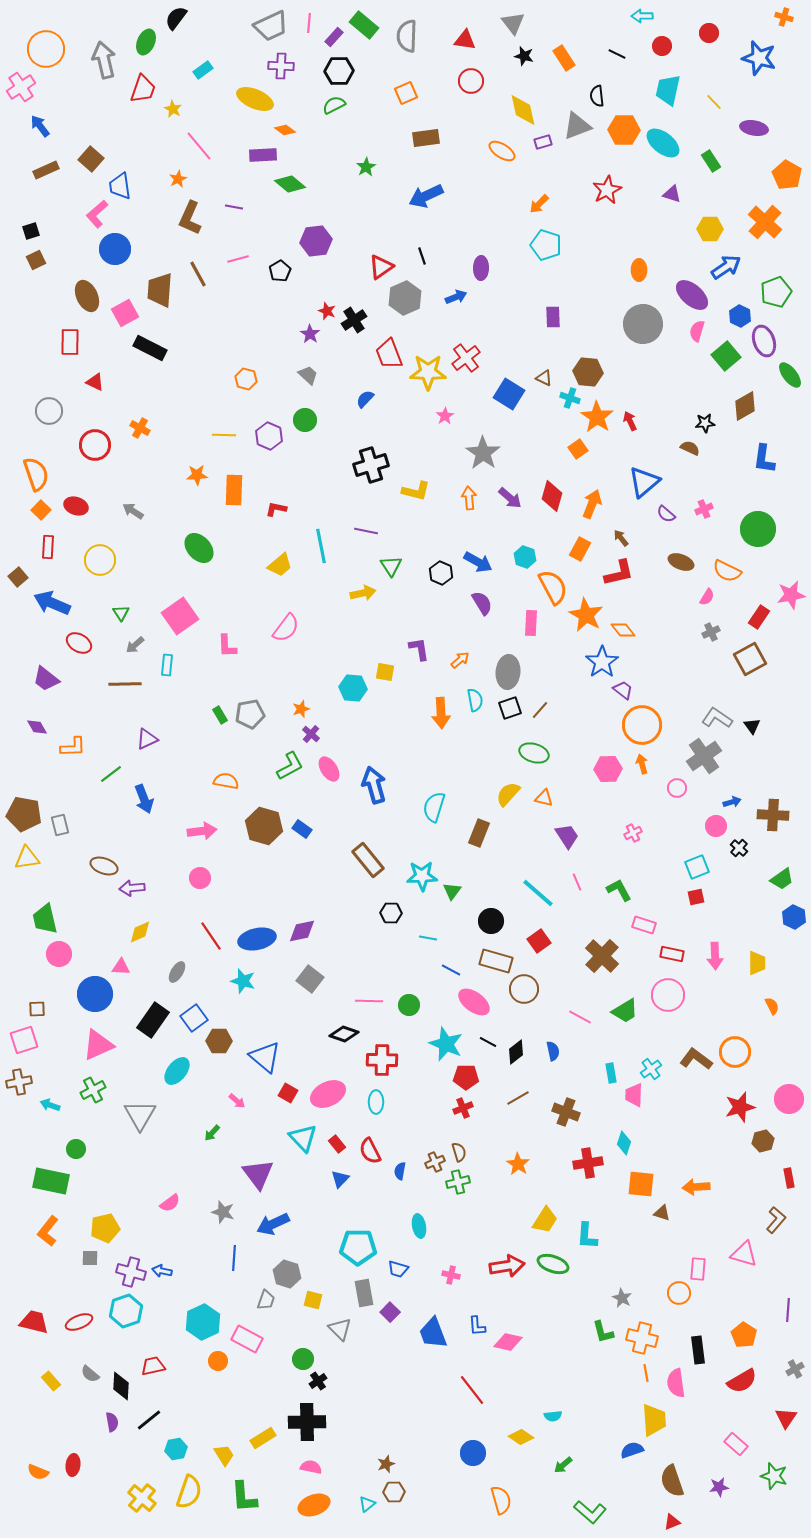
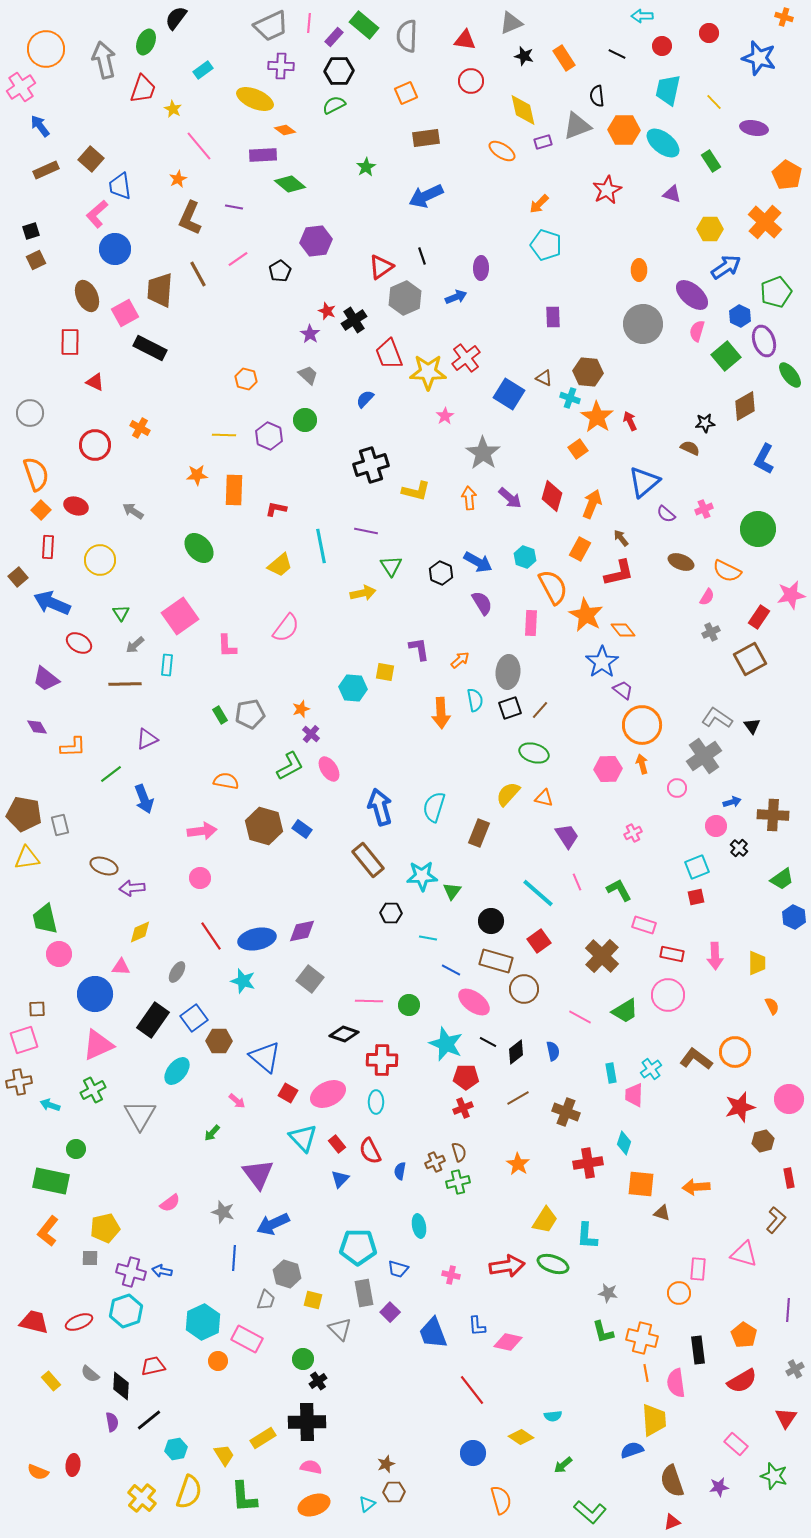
gray triangle at (513, 23): moved 2 px left; rotated 45 degrees clockwise
pink line at (238, 259): rotated 20 degrees counterclockwise
gray circle at (49, 411): moved 19 px left, 2 px down
blue L-shape at (764, 459): rotated 20 degrees clockwise
blue arrow at (374, 785): moved 6 px right, 22 px down
gray star at (622, 1298): moved 14 px left, 5 px up; rotated 18 degrees counterclockwise
